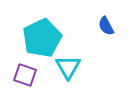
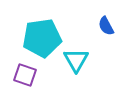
cyan pentagon: rotated 18 degrees clockwise
cyan triangle: moved 8 px right, 7 px up
